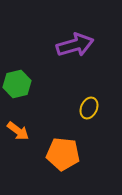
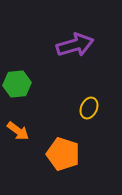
green hexagon: rotated 8 degrees clockwise
orange pentagon: rotated 12 degrees clockwise
